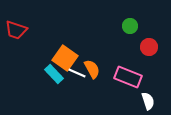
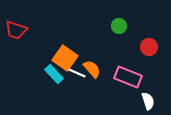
green circle: moved 11 px left
orange semicircle: rotated 12 degrees counterclockwise
